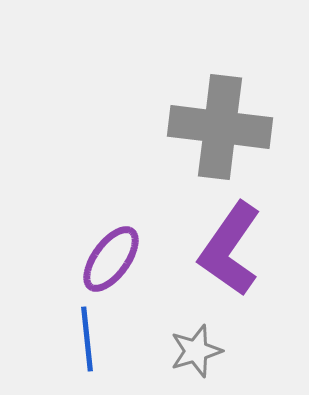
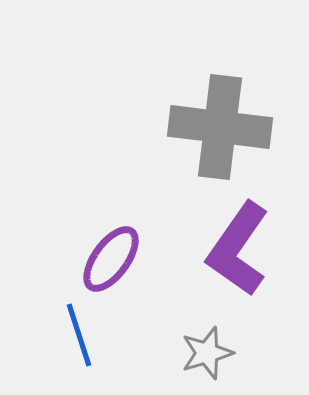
purple L-shape: moved 8 px right
blue line: moved 8 px left, 4 px up; rotated 12 degrees counterclockwise
gray star: moved 11 px right, 2 px down
